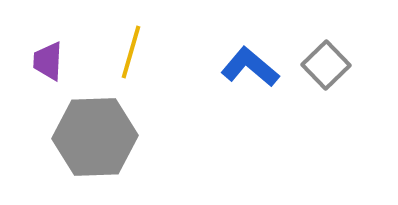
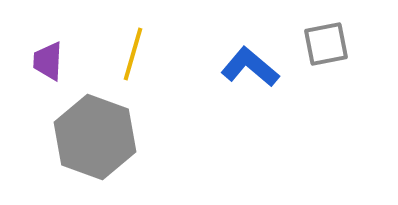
yellow line: moved 2 px right, 2 px down
gray square: moved 21 px up; rotated 33 degrees clockwise
gray hexagon: rotated 22 degrees clockwise
